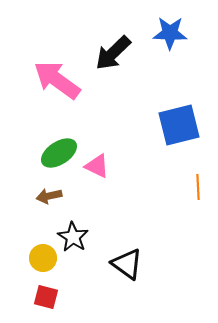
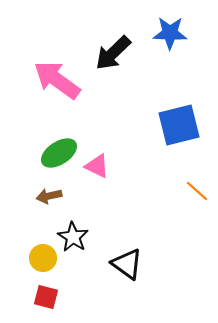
orange line: moved 1 px left, 4 px down; rotated 45 degrees counterclockwise
